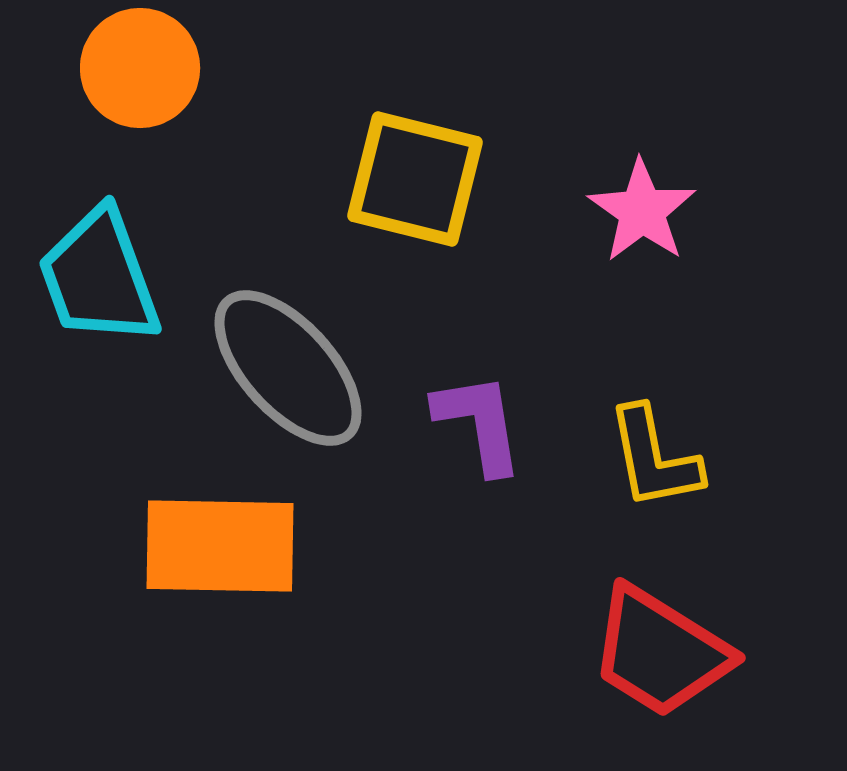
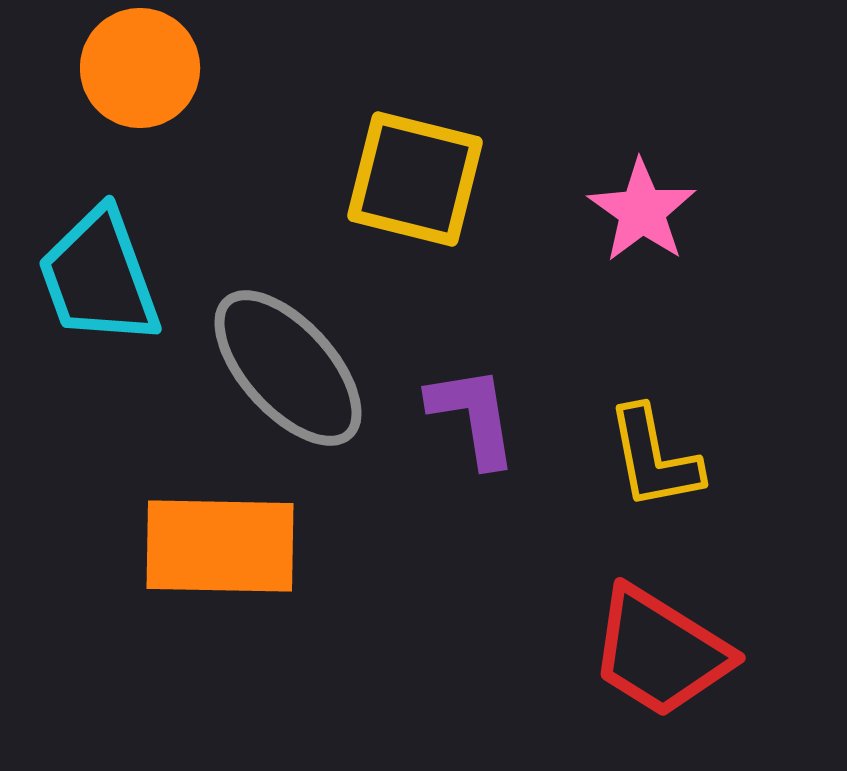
purple L-shape: moved 6 px left, 7 px up
